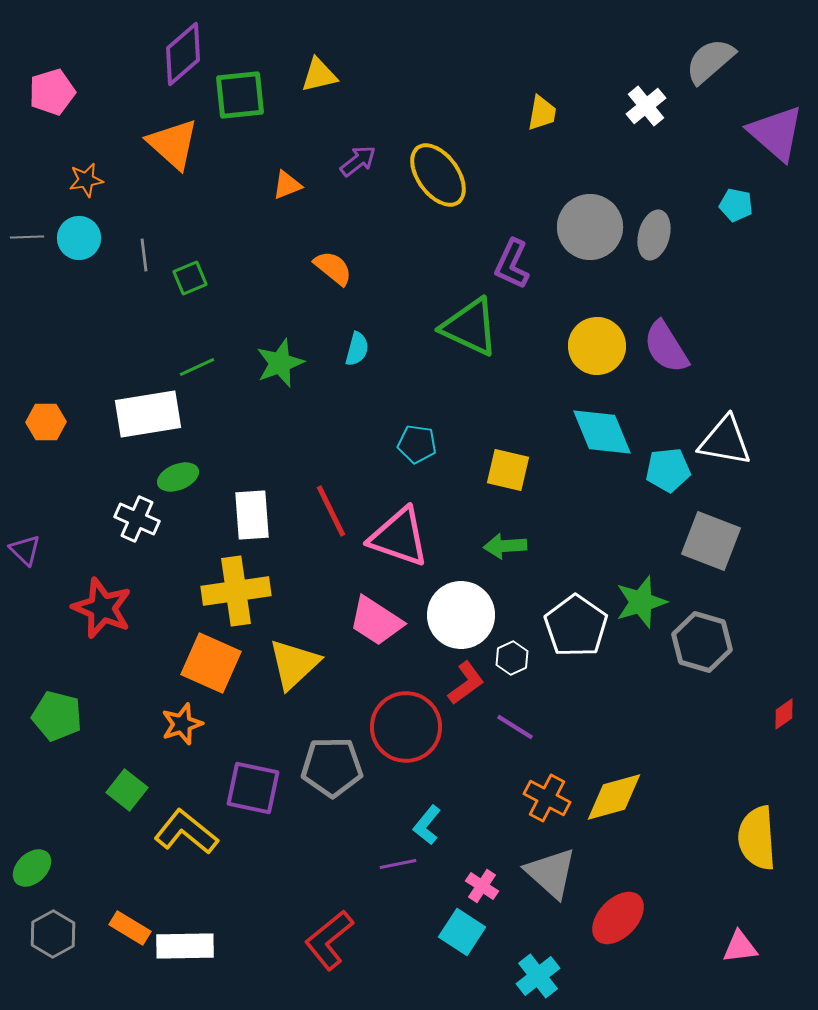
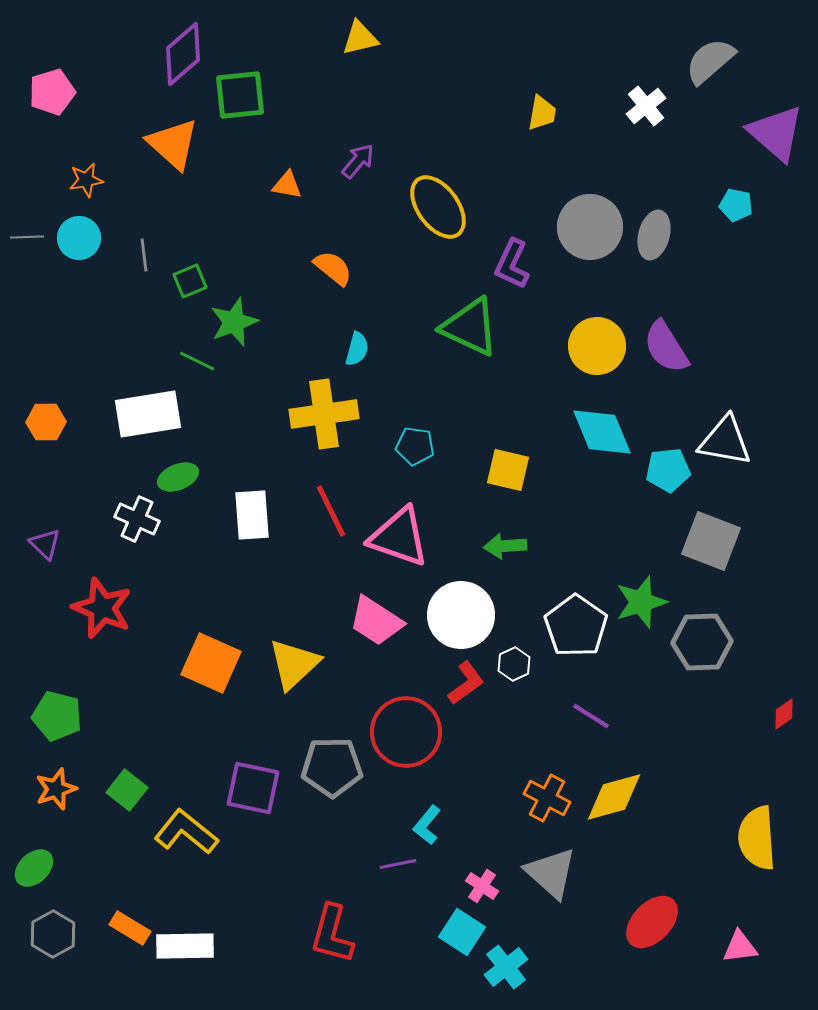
yellow triangle at (319, 75): moved 41 px right, 37 px up
purple arrow at (358, 161): rotated 12 degrees counterclockwise
yellow ellipse at (438, 175): moved 32 px down
orange triangle at (287, 185): rotated 32 degrees clockwise
green square at (190, 278): moved 3 px down
green star at (280, 363): moved 46 px left, 41 px up
green line at (197, 367): moved 6 px up; rotated 51 degrees clockwise
cyan pentagon at (417, 444): moved 2 px left, 2 px down
purple triangle at (25, 550): moved 20 px right, 6 px up
yellow cross at (236, 591): moved 88 px right, 177 px up
gray hexagon at (702, 642): rotated 18 degrees counterclockwise
white hexagon at (512, 658): moved 2 px right, 6 px down
orange star at (182, 724): moved 126 px left, 65 px down
red circle at (406, 727): moved 5 px down
purple line at (515, 727): moved 76 px right, 11 px up
green ellipse at (32, 868): moved 2 px right
red ellipse at (618, 918): moved 34 px right, 4 px down
red L-shape at (329, 940): moved 3 px right, 6 px up; rotated 36 degrees counterclockwise
cyan cross at (538, 976): moved 32 px left, 9 px up
